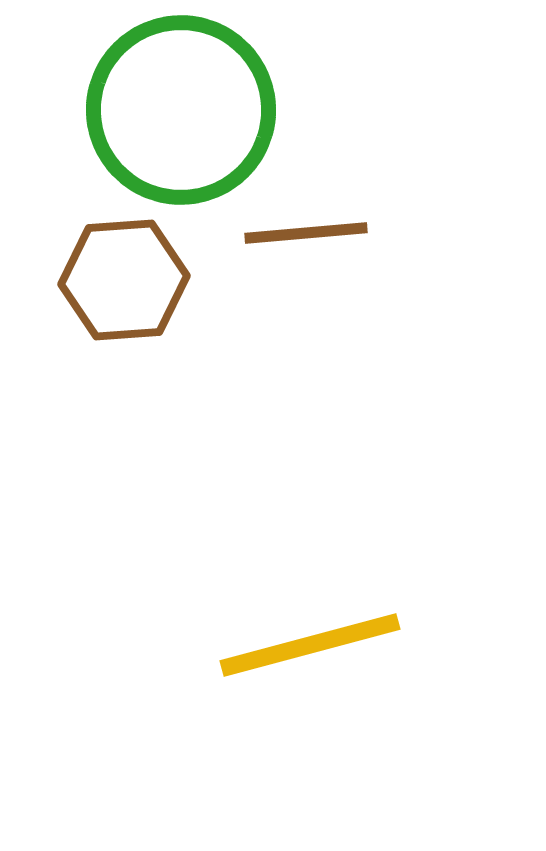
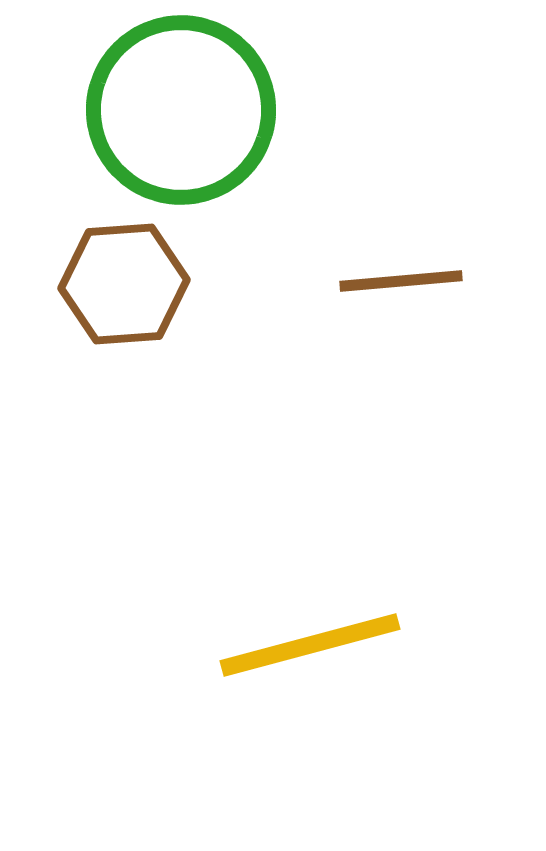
brown line: moved 95 px right, 48 px down
brown hexagon: moved 4 px down
